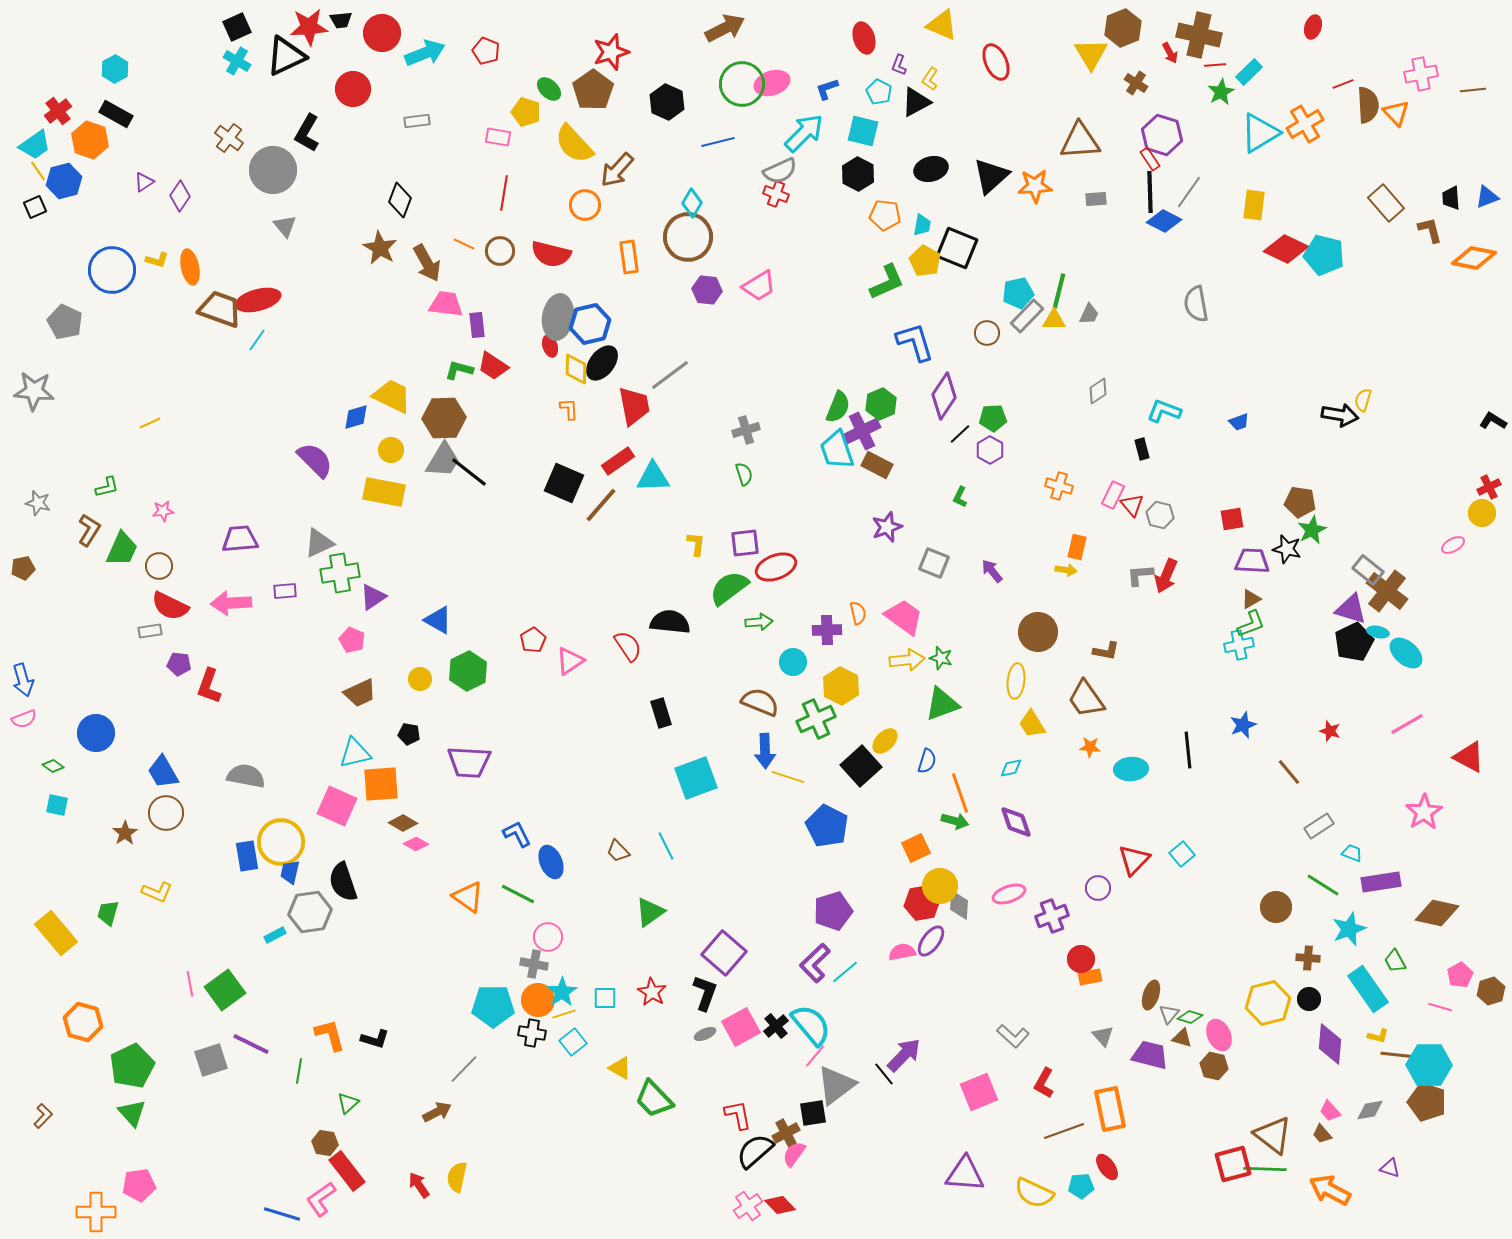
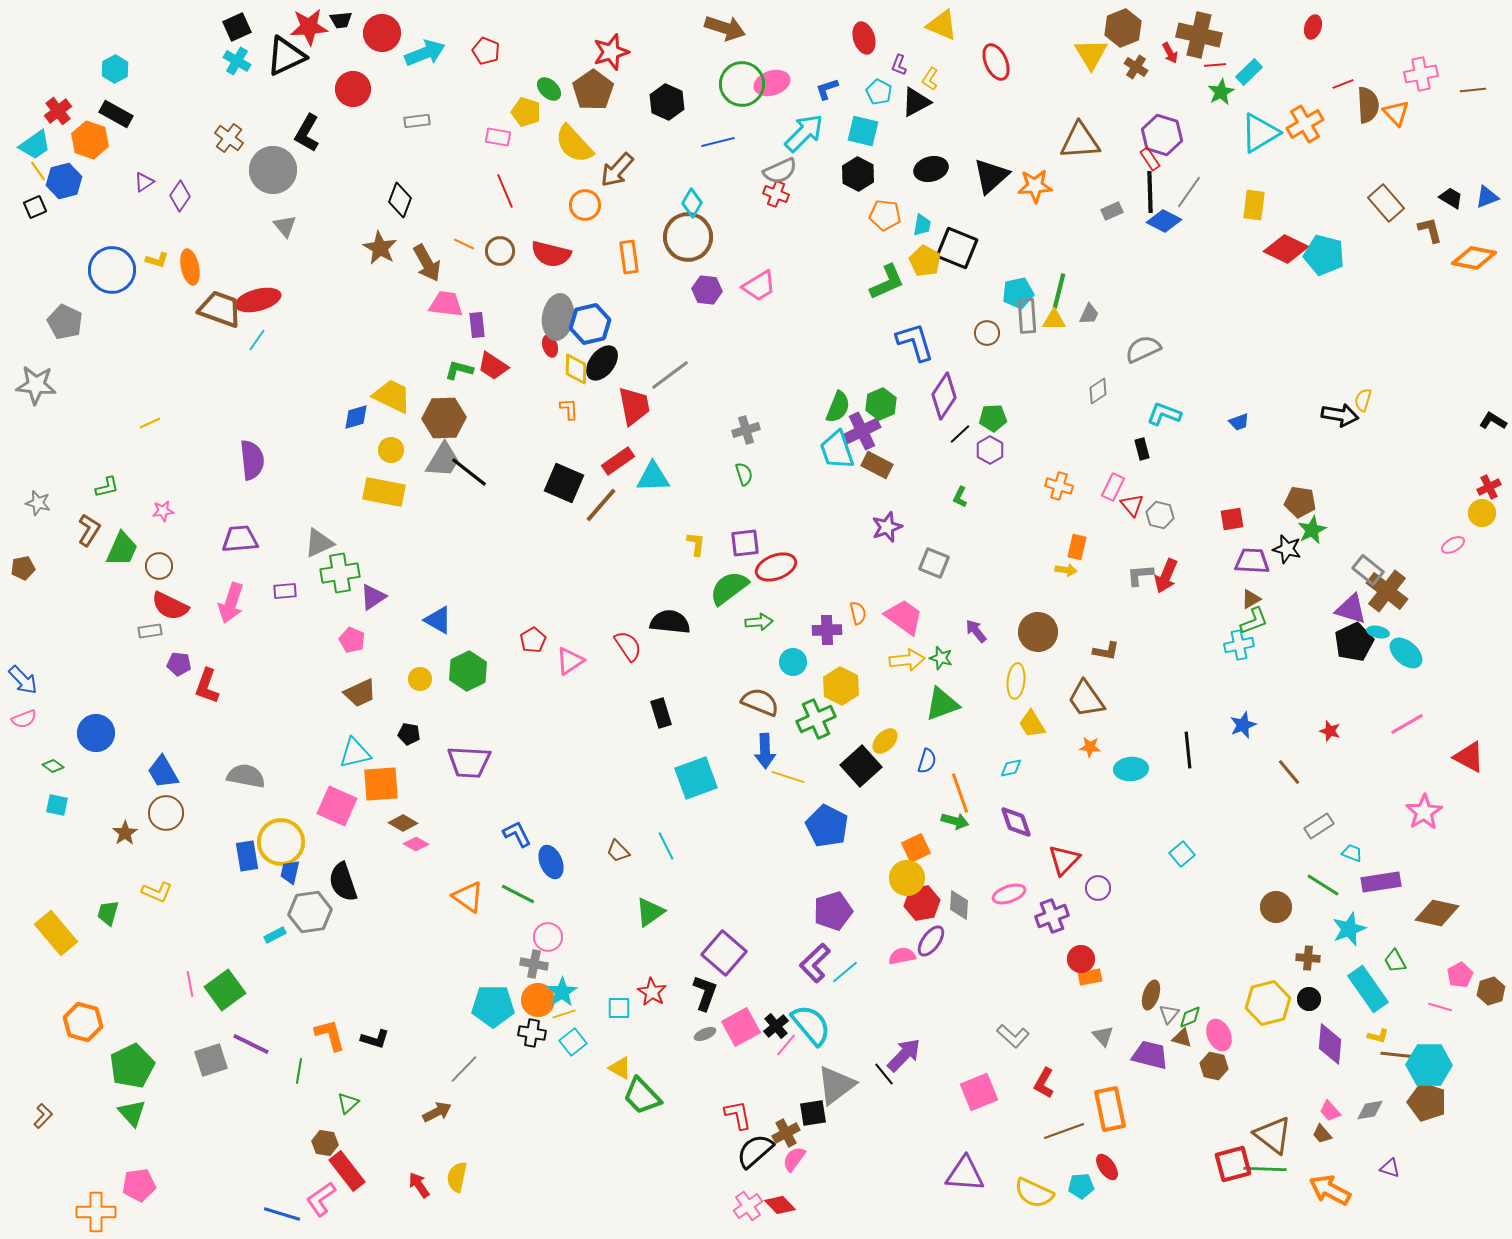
brown arrow at (725, 28): rotated 45 degrees clockwise
brown cross at (1136, 83): moved 16 px up
red line at (504, 193): moved 1 px right, 2 px up; rotated 32 degrees counterclockwise
black trapezoid at (1451, 198): rotated 125 degrees clockwise
gray rectangle at (1096, 199): moved 16 px right, 12 px down; rotated 20 degrees counterclockwise
gray semicircle at (1196, 304): moved 53 px left, 45 px down; rotated 75 degrees clockwise
gray rectangle at (1027, 316): rotated 48 degrees counterclockwise
gray star at (34, 391): moved 2 px right, 6 px up
cyan L-shape at (1164, 411): moved 3 px down
purple semicircle at (315, 460): moved 63 px left; rotated 39 degrees clockwise
pink rectangle at (1113, 495): moved 8 px up
purple arrow at (992, 571): moved 16 px left, 60 px down
pink arrow at (231, 603): rotated 69 degrees counterclockwise
green L-shape at (1251, 624): moved 3 px right, 3 px up
blue arrow at (23, 680): rotated 28 degrees counterclockwise
red L-shape at (209, 686): moved 2 px left
red triangle at (1134, 860): moved 70 px left
yellow circle at (940, 886): moved 33 px left, 8 px up
pink semicircle at (902, 952): moved 4 px down
cyan square at (605, 998): moved 14 px right, 10 px down
green diamond at (1190, 1017): rotated 40 degrees counterclockwise
pink line at (815, 1056): moved 29 px left, 11 px up
green trapezoid at (654, 1099): moved 12 px left, 3 px up
pink semicircle at (794, 1154): moved 5 px down
